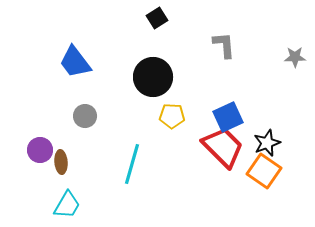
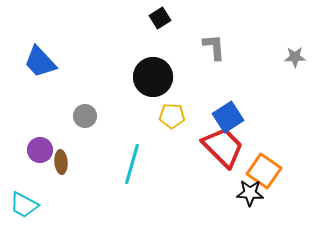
black square: moved 3 px right
gray L-shape: moved 10 px left, 2 px down
blue trapezoid: moved 35 px left; rotated 6 degrees counterclockwise
blue square: rotated 8 degrees counterclockwise
black star: moved 17 px left, 50 px down; rotated 24 degrees clockwise
cyan trapezoid: moved 43 px left; rotated 88 degrees clockwise
